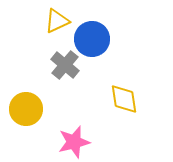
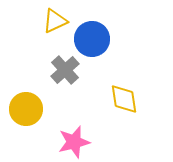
yellow triangle: moved 2 px left
gray cross: moved 5 px down; rotated 8 degrees clockwise
